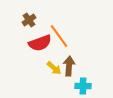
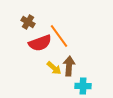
brown cross: moved 1 px left, 2 px down; rotated 24 degrees counterclockwise
